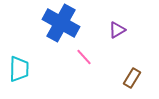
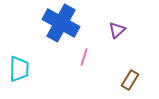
purple triangle: rotated 12 degrees counterclockwise
pink line: rotated 60 degrees clockwise
brown rectangle: moved 2 px left, 2 px down
